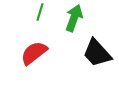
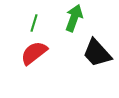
green line: moved 6 px left, 11 px down
